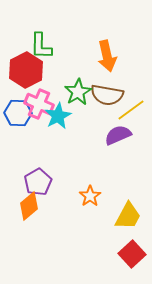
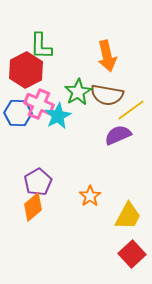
orange diamond: moved 4 px right, 1 px down
